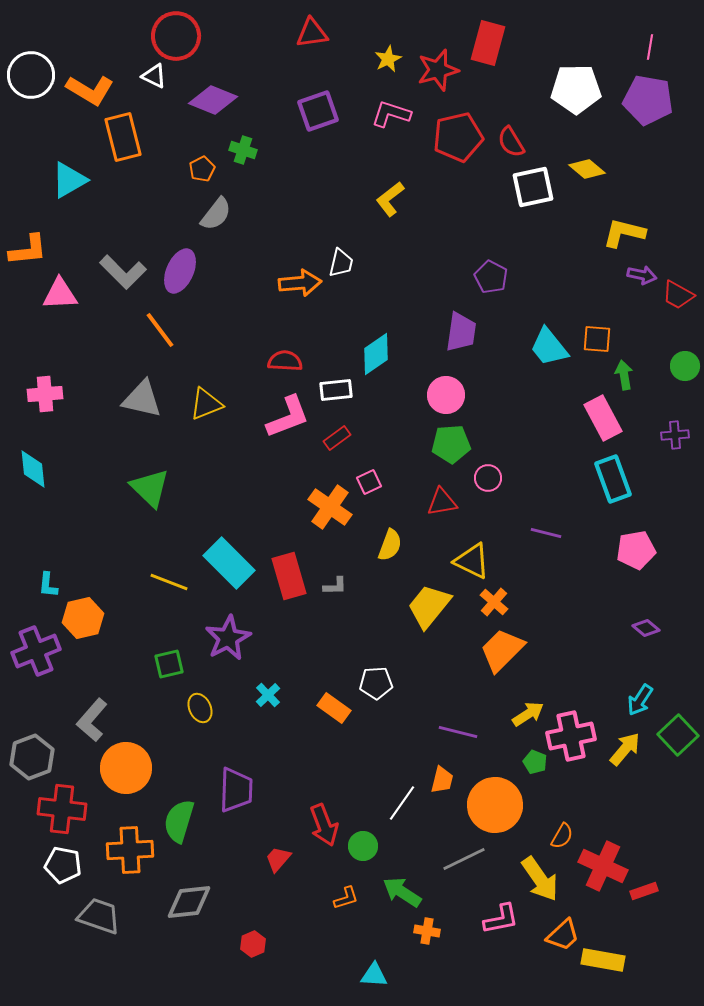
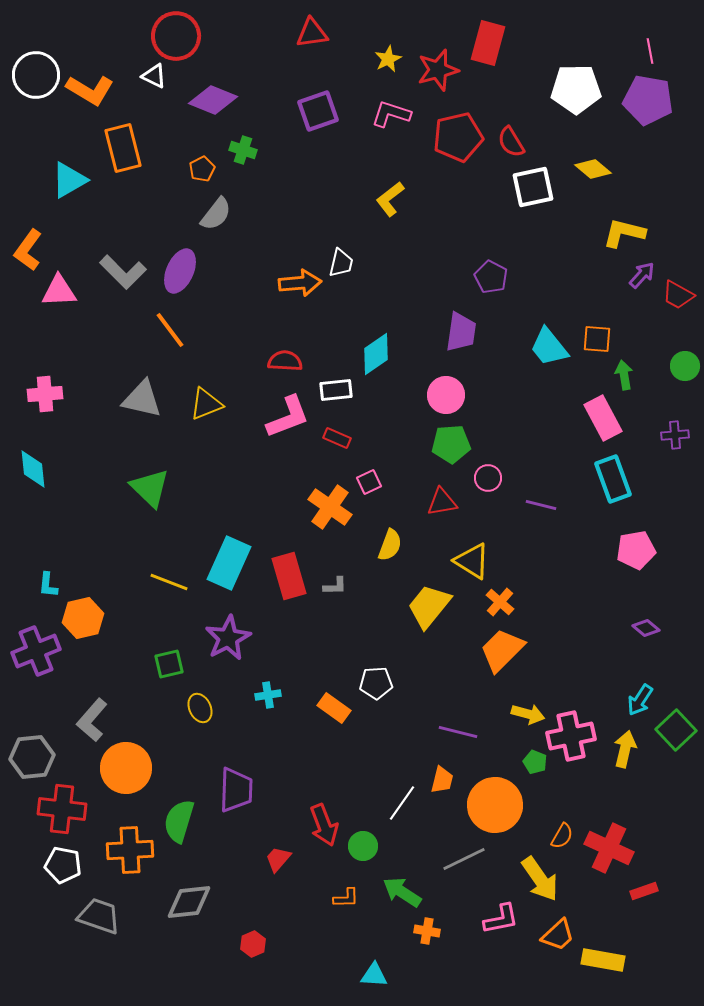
pink line at (650, 47): moved 4 px down; rotated 20 degrees counterclockwise
white circle at (31, 75): moved 5 px right
orange rectangle at (123, 137): moved 11 px down
yellow diamond at (587, 169): moved 6 px right
orange L-shape at (28, 250): rotated 132 degrees clockwise
purple arrow at (642, 275): rotated 60 degrees counterclockwise
pink triangle at (60, 294): moved 1 px left, 3 px up
orange line at (160, 330): moved 10 px right
red rectangle at (337, 438): rotated 60 degrees clockwise
purple line at (546, 533): moved 5 px left, 28 px up
yellow triangle at (472, 561): rotated 6 degrees clockwise
cyan rectangle at (229, 563): rotated 69 degrees clockwise
orange cross at (494, 602): moved 6 px right
cyan cross at (268, 695): rotated 35 degrees clockwise
yellow arrow at (528, 714): rotated 48 degrees clockwise
green square at (678, 735): moved 2 px left, 5 px up
yellow arrow at (625, 749): rotated 27 degrees counterclockwise
gray hexagon at (32, 757): rotated 15 degrees clockwise
red cross at (603, 866): moved 6 px right, 18 px up
orange L-shape at (346, 898): rotated 16 degrees clockwise
orange trapezoid at (563, 935): moved 5 px left
